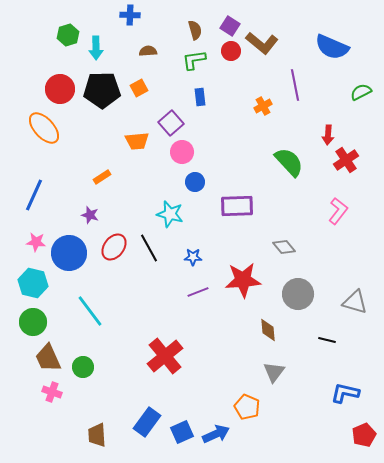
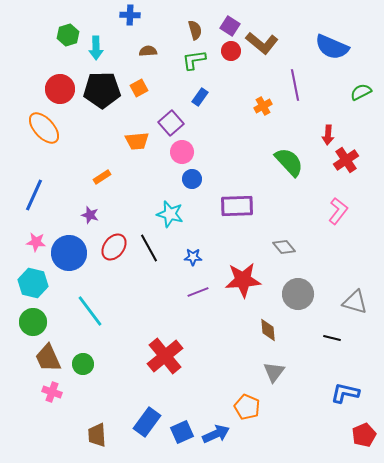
blue rectangle at (200, 97): rotated 42 degrees clockwise
blue circle at (195, 182): moved 3 px left, 3 px up
black line at (327, 340): moved 5 px right, 2 px up
green circle at (83, 367): moved 3 px up
